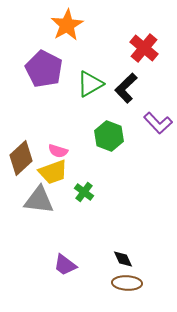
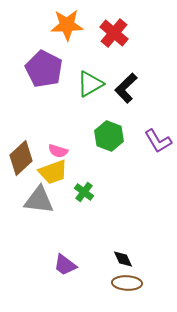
orange star: rotated 28 degrees clockwise
red cross: moved 30 px left, 15 px up
purple L-shape: moved 18 px down; rotated 12 degrees clockwise
